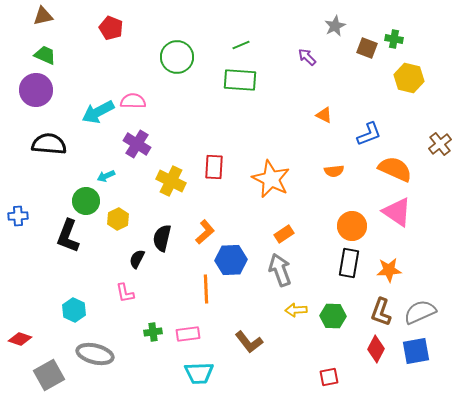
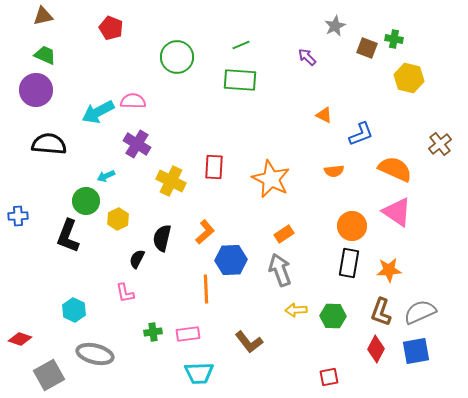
blue L-shape at (369, 134): moved 8 px left
